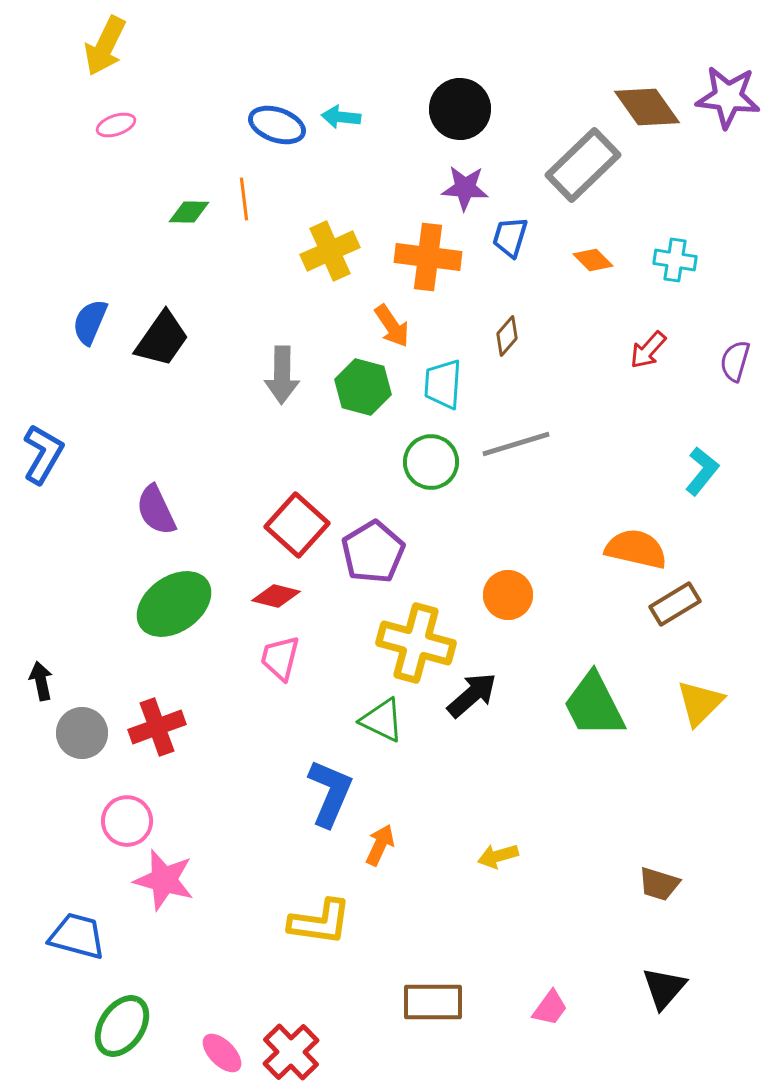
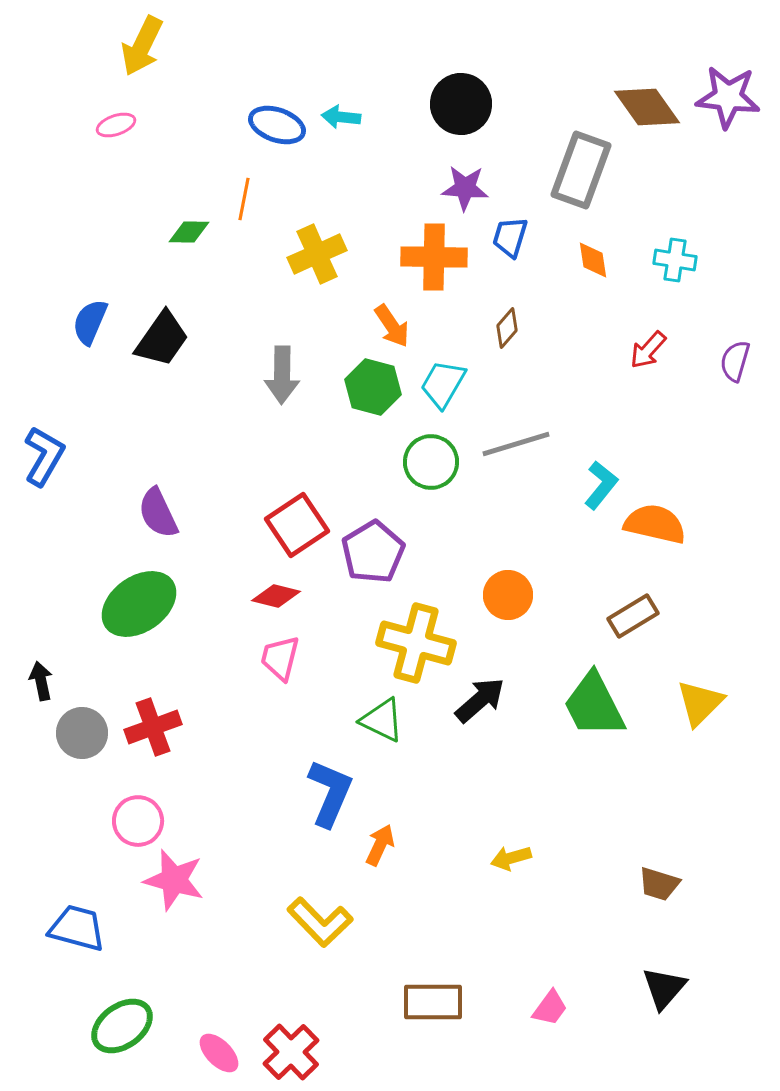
yellow arrow at (105, 46): moved 37 px right
black circle at (460, 109): moved 1 px right, 5 px up
gray rectangle at (583, 165): moved 2 px left, 5 px down; rotated 26 degrees counterclockwise
orange line at (244, 199): rotated 18 degrees clockwise
green diamond at (189, 212): moved 20 px down
yellow cross at (330, 251): moved 13 px left, 3 px down
orange cross at (428, 257): moved 6 px right; rotated 6 degrees counterclockwise
orange diamond at (593, 260): rotated 36 degrees clockwise
brown diamond at (507, 336): moved 8 px up
cyan trapezoid at (443, 384): rotated 26 degrees clockwise
green hexagon at (363, 387): moved 10 px right
blue L-shape at (43, 454): moved 1 px right, 2 px down
cyan L-shape at (702, 471): moved 101 px left, 14 px down
purple semicircle at (156, 510): moved 2 px right, 3 px down
red square at (297, 525): rotated 14 degrees clockwise
orange semicircle at (636, 549): moved 19 px right, 25 px up
green ellipse at (174, 604): moved 35 px left
brown rectangle at (675, 604): moved 42 px left, 12 px down
black arrow at (472, 695): moved 8 px right, 5 px down
red cross at (157, 727): moved 4 px left
pink circle at (127, 821): moved 11 px right
yellow arrow at (498, 856): moved 13 px right, 2 px down
pink star at (164, 880): moved 10 px right
yellow L-shape at (320, 922): rotated 38 degrees clockwise
blue trapezoid at (77, 936): moved 8 px up
green ellipse at (122, 1026): rotated 20 degrees clockwise
pink ellipse at (222, 1053): moved 3 px left
